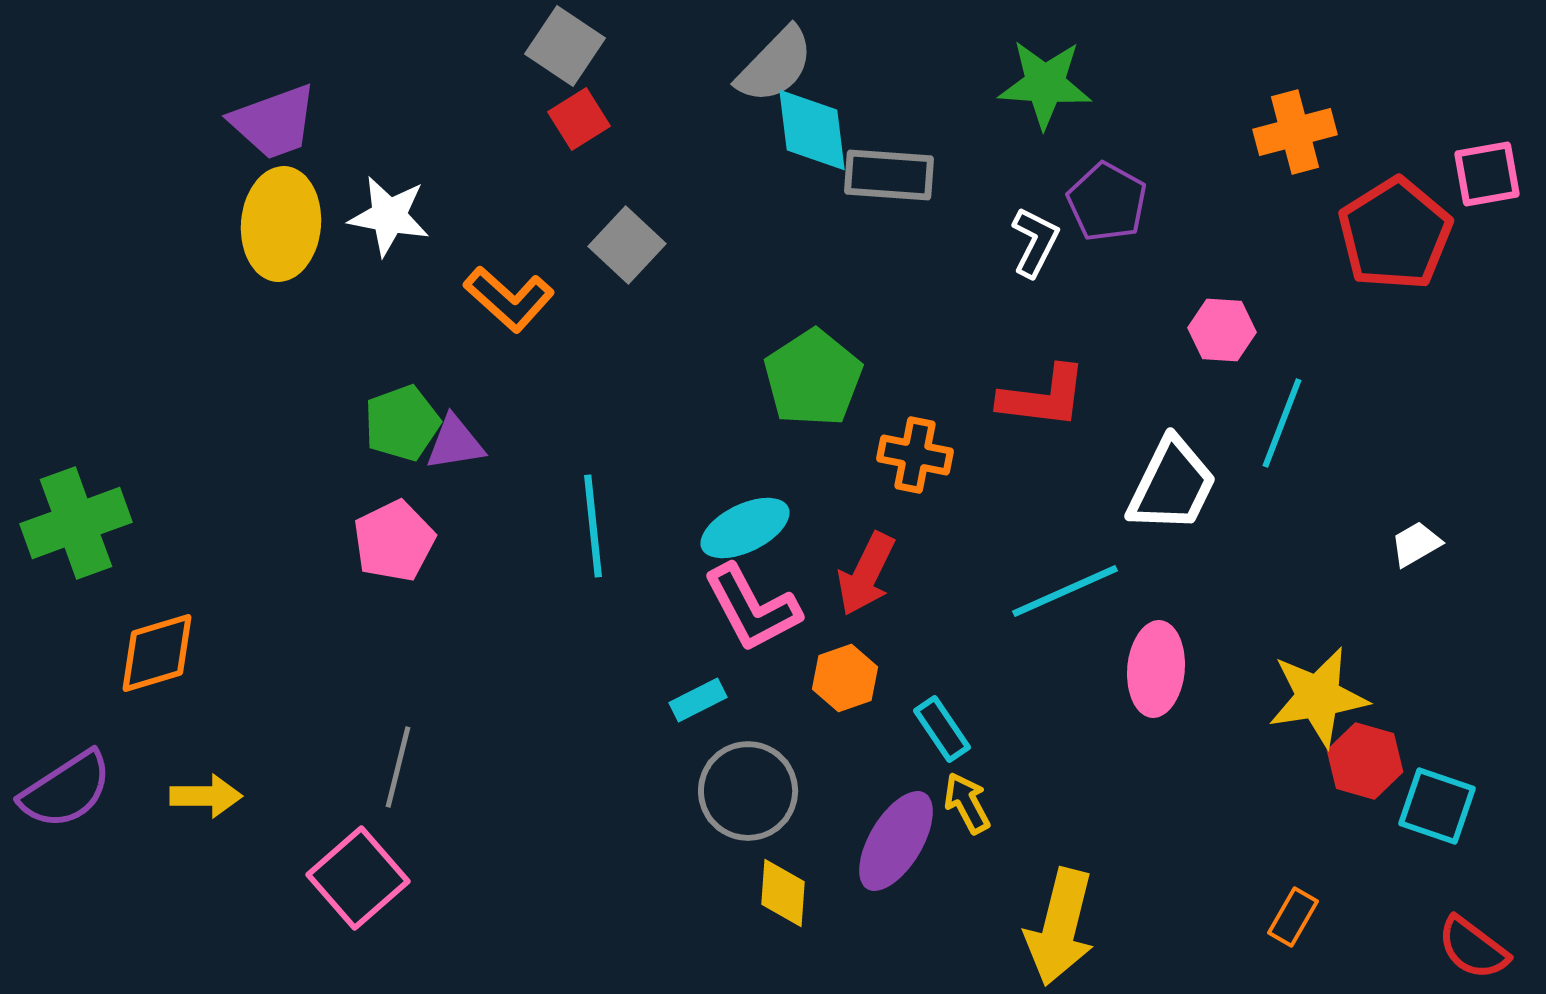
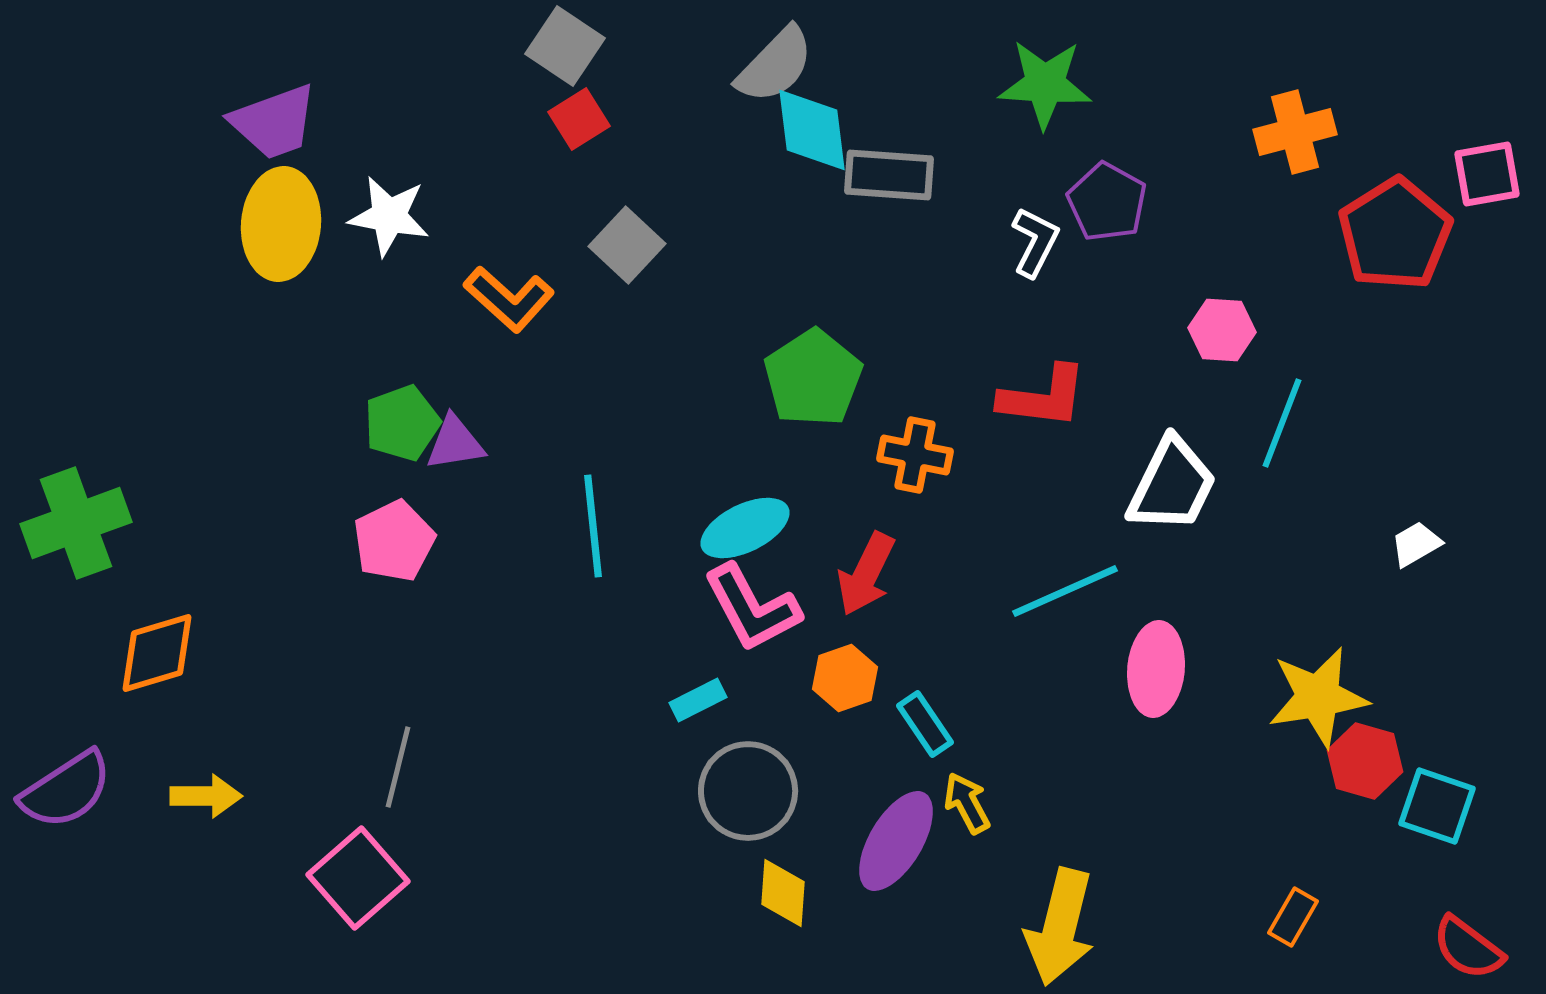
cyan rectangle at (942, 729): moved 17 px left, 5 px up
red semicircle at (1473, 948): moved 5 px left
